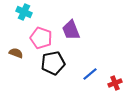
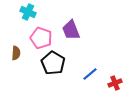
cyan cross: moved 4 px right
brown semicircle: rotated 72 degrees clockwise
black pentagon: rotated 30 degrees counterclockwise
